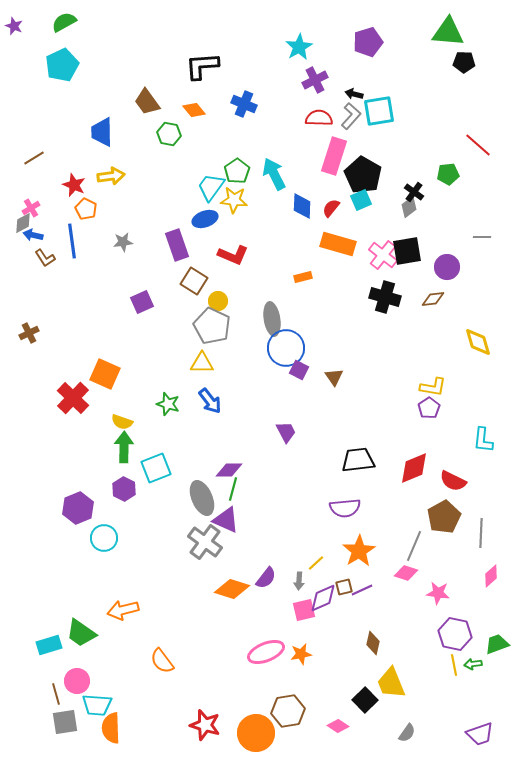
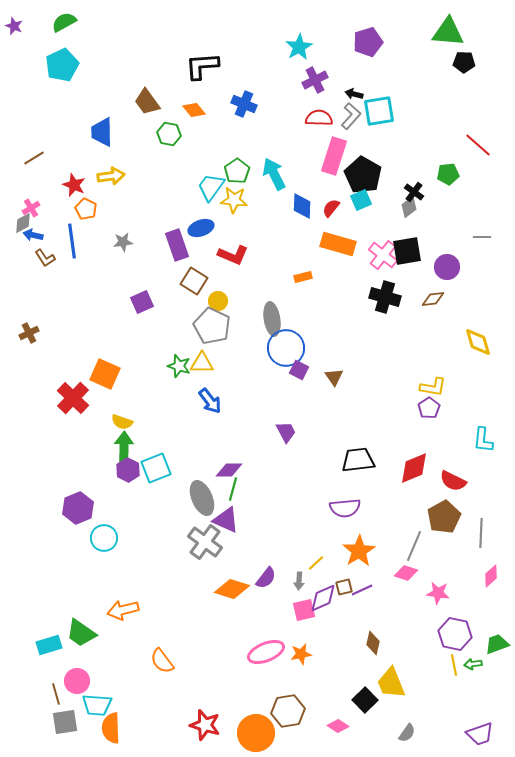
blue ellipse at (205, 219): moved 4 px left, 9 px down
green star at (168, 404): moved 11 px right, 38 px up
purple hexagon at (124, 489): moved 4 px right, 19 px up
